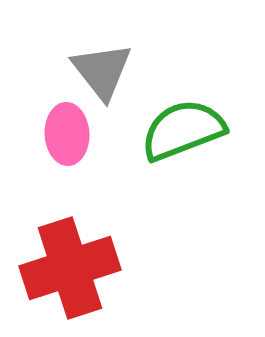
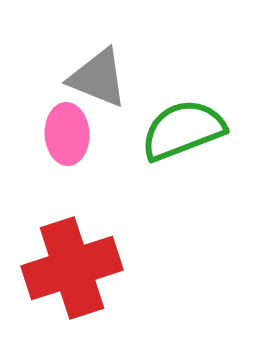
gray triangle: moved 4 px left, 7 px down; rotated 30 degrees counterclockwise
red cross: moved 2 px right
